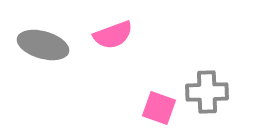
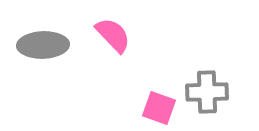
pink semicircle: rotated 114 degrees counterclockwise
gray ellipse: rotated 18 degrees counterclockwise
